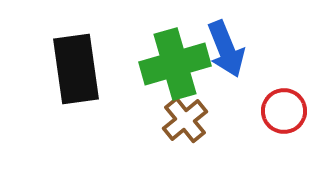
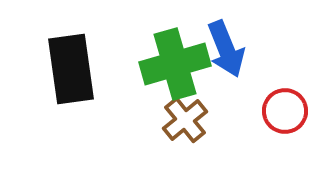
black rectangle: moved 5 px left
red circle: moved 1 px right
